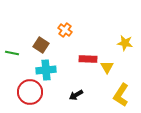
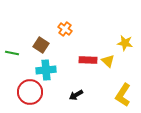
orange cross: moved 1 px up
red rectangle: moved 1 px down
yellow triangle: moved 1 px right, 6 px up; rotated 16 degrees counterclockwise
yellow L-shape: moved 2 px right
